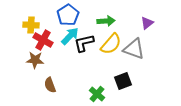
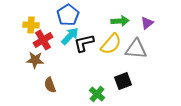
green arrow: moved 14 px right
red cross: rotated 30 degrees clockwise
gray triangle: moved 2 px right; rotated 15 degrees counterclockwise
